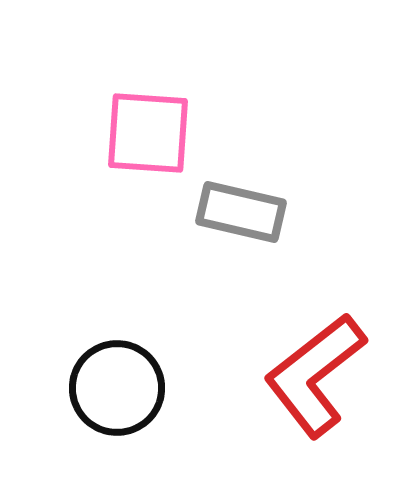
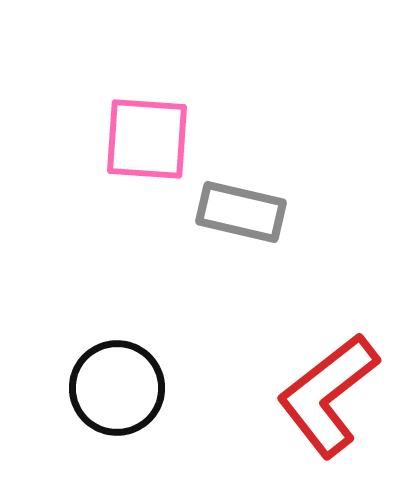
pink square: moved 1 px left, 6 px down
red L-shape: moved 13 px right, 20 px down
